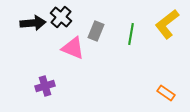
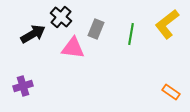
black arrow: moved 11 px down; rotated 25 degrees counterclockwise
gray rectangle: moved 2 px up
pink triangle: rotated 15 degrees counterclockwise
purple cross: moved 22 px left
orange rectangle: moved 5 px right, 1 px up
